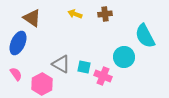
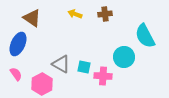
blue ellipse: moved 1 px down
pink cross: rotated 18 degrees counterclockwise
